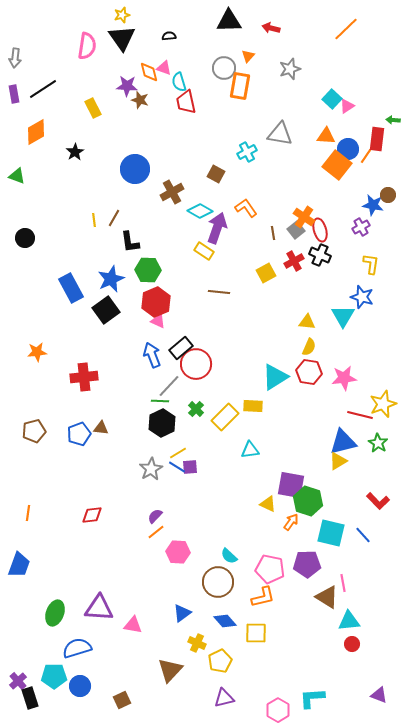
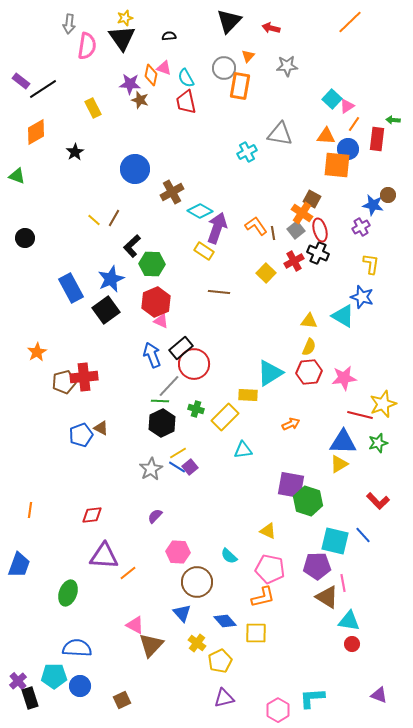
yellow star at (122, 15): moved 3 px right, 3 px down
black triangle at (229, 21): rotated 44 degrees counterclockwise
orange line at (346, 29): moved 4 px right, 7 px up
gray arrow at (15, 58): moved 54 px right, 34 px up
gray star at (290, 69): moved 3 px left, 3 px up; rotated 15 degrees clockwise
orange diamond at (149, 72): moved 2 px right, 3 px down; rotated 25 degrees clockwise
cyan semicircle at (179, 82): moved 7 px right, 4 px up; rotated 12 degrees counterclockwise
purple star at (127, 86): moved 3 px right, 2 px up
purple rectangle at (14, 94): moved 7 px right, 13 px up; rotated 42 degrees counterclockwise
orange line at (366, 156): moved 12 px left, 32 px up
orange square at (337, 165): rotated 32 degrees counterclockwise
brown square at (216, 174): moved 96 px right, 25 px down
orange L-shape at (246, 208): moved 10 px right, 18 px down
orange cross at (304, 217): moved 2 px left, 4 px up
yellow line at (94, 220): rotated 40 degrees counterclockwise
black L-shape at (130, 242): moved 2 px right, 4 px down; rotated 55 degrees clockwise
black cross at (320, 255): moved 2 px left, 2 px up
green hexagon at (148, 270): moved 4 px right, 6 px up
yellow square at (266, 273): rotated 18 degrees counterclockwise
cyan triangle at (343, 316): rotated 30 degrees counterclockwise
pink triangle at (158, 321): moved 3 px right
yellow triangle at (307, 322): moved 2 px right, 1 px up
orange star at (37, 352): rotated 24 degrees counterclockwise
red circle at (196, 364): moved 2 px left
red hexagon at (309, 372): rotated 15 degrees counterclockwise
cyan triangle at (275, 377): moved 5 px left, 4 px up
yellow rectangle at (253, 406): moved 5 px left, 11 px up
green cross at (196, 409): rotated 28 degrees counterclockwise
brown triangle at (101, 428): rotated 21 degrees clockwise
brown pentagon at (34, 431): moved 30 px right, 49 px up
blue pentagon at (79, 434): moved 2 px right, 1 px down
blue triangle at (343, 442): rotated 16 degrees clockwise
green star at (378, 443): rotated 24 degrees clockwise
cyan triangle at (250, 450): moved 7 px left
yellow triangle at (338, 461): moved 1 px right, 3 px down
purple square at (190, 467): rotated 35 degrees counterclockwise
yellow triangle at (268, 504): moved 27 px down
orange line at (28, 513): moved 2 px right, 3 px up
orange arrow at (291, 522): moved 98 px up; rotated 30 degrees clockwise
orange line at (156, 532): moved 28 px left, 41 px down
cyan square at (331, 533): moved 4 px right, 8 px down
purple pentagon at (307, 564): moved 10 px right, 2 px down
brown circle at (218, 582): moved 21 px left
purple triangle at (99, 608): moved 5 px right, 52 px up
green ellipse at (55, 613): moved 13 px right, 20 px up
blue triangle at (182, 613): rotated 36 degrees counterclockwise
cyan triangle at (349, 621): rotated 15 degrees clockwise
pink triangle at (133, 625): moved 2 px right; rotated 18 degrees clockwise
yellow cross at (197, 643): rotated 12 degrees clockwise
blue semicircle at (77, 648): rotated 20 degrees clockwise
brown triangle at (170, 670): moved 19 px left, 25 px up
